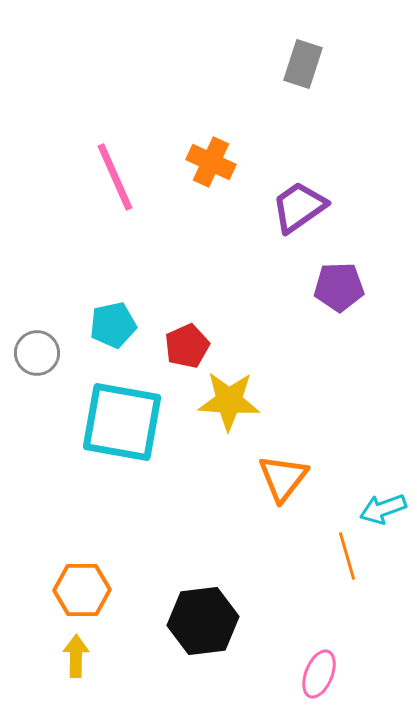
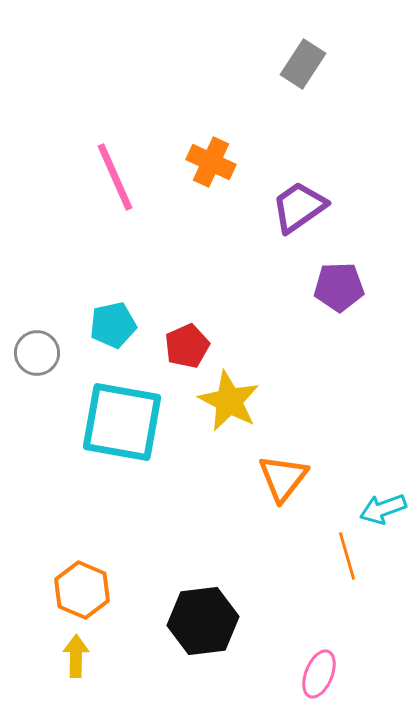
gray rectangle: rotated 15 degrees clockwise
yellow star: rotated 24 degrees clockwise
orange hexagon: rotated 24 degrees clockwise
